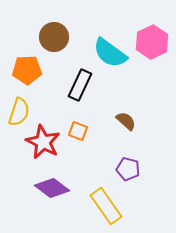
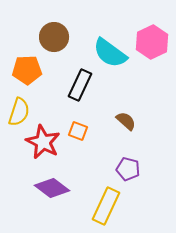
yellow rectangle: rotated 60 degrees clockwise
